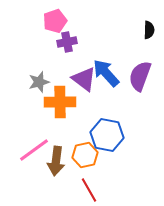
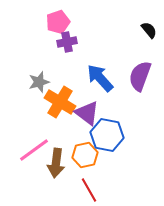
pink pentagon: moved 3 px right, 1 px down
black semicircle: rotated 42 degrees counterclockwise
blue arrow: moved 6 px left, 5 px down
purple triangle: moved 3 px right, 34 px down
orange cross: rotated 32 degrees clockwise
brown arrow: moved 2 px down
